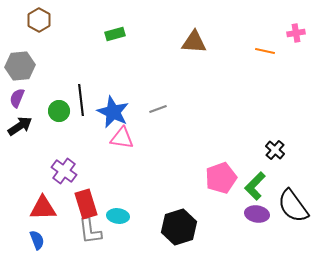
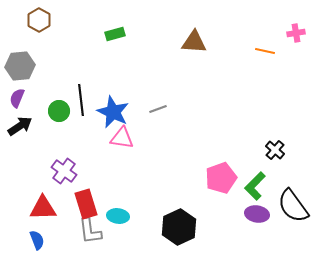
black hexagon: rotated 8 degrees counterclockwise
